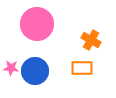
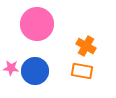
orange cross: moved 5 px left, 6 px down
orange rectangle: moved 3 px down; rotated 10 degrees clockwise
